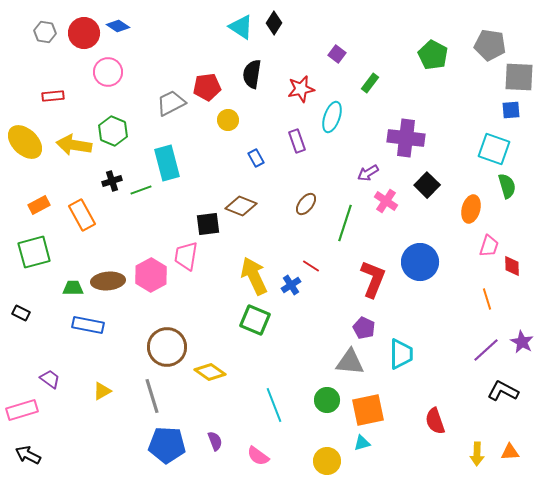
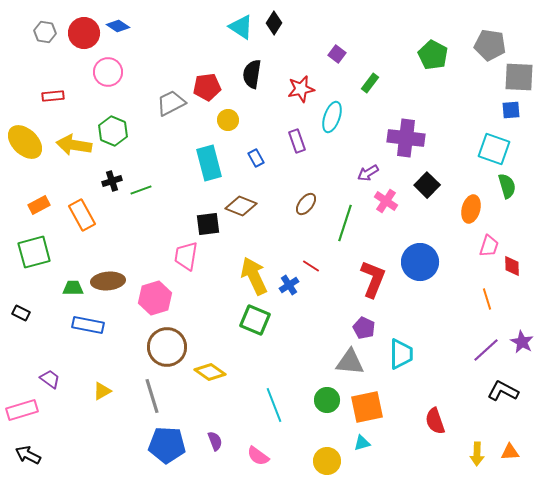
cyan rectangle at (167, 163): moved 42 px right
pink hexagon at (151, 275): moved 4 px right, 23 px down; rotated 12 degrees clockwise
blue cross at (291, 285): moved 2 px left
orange square at (368, 410): moved 1 px left, 3 px up
